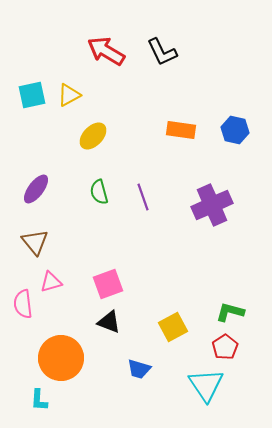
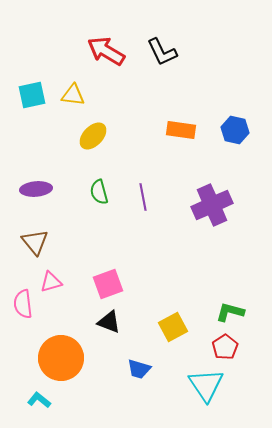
yellow triangle: moved 4 px right; rotated 35 degrees clockwise
purple ellipse: rotated 48 degrees clockwise
purple line: rotated 8 degrees clockwise
cyan L-shape: rotated 125 degrees clockwise
